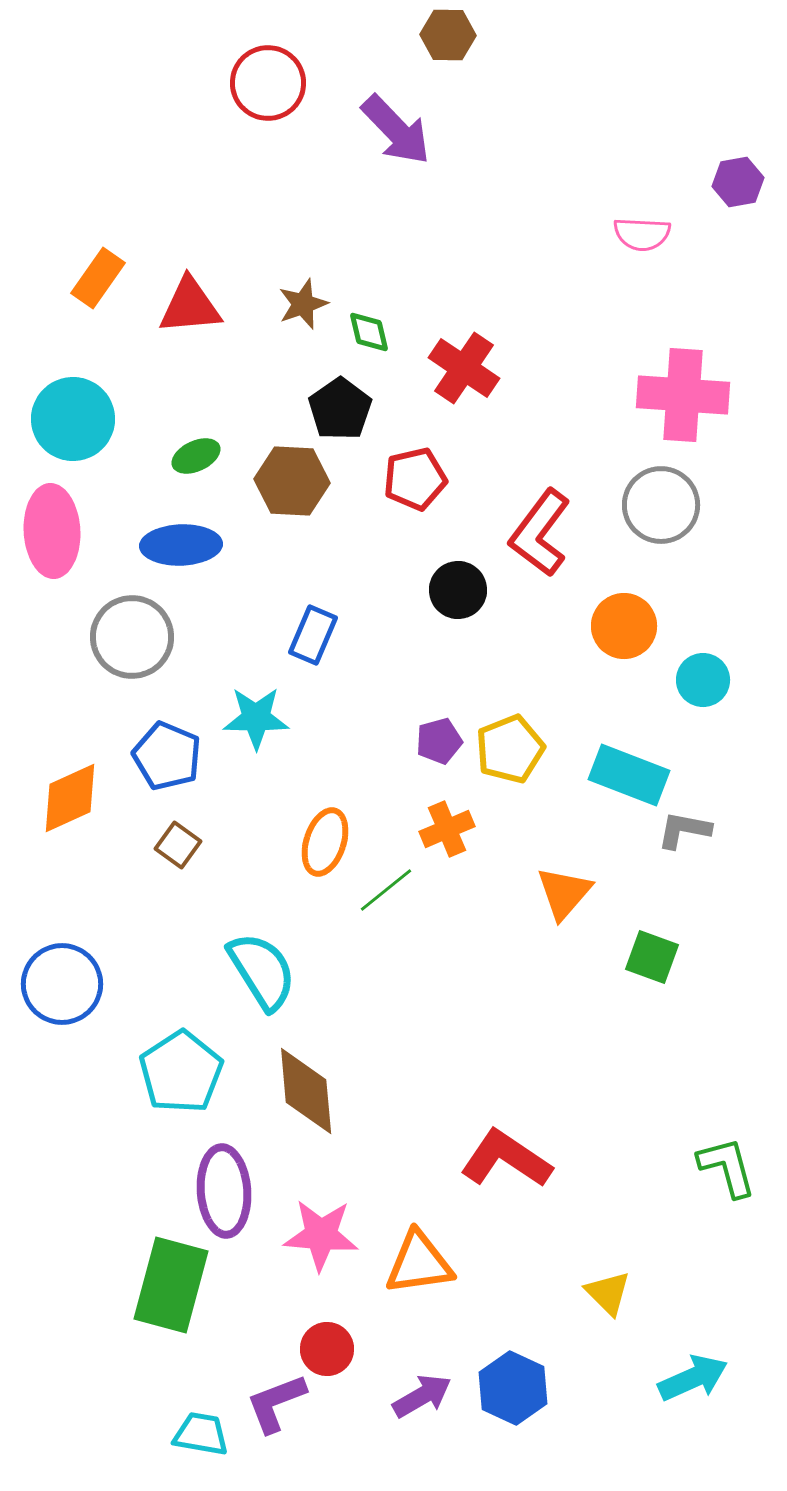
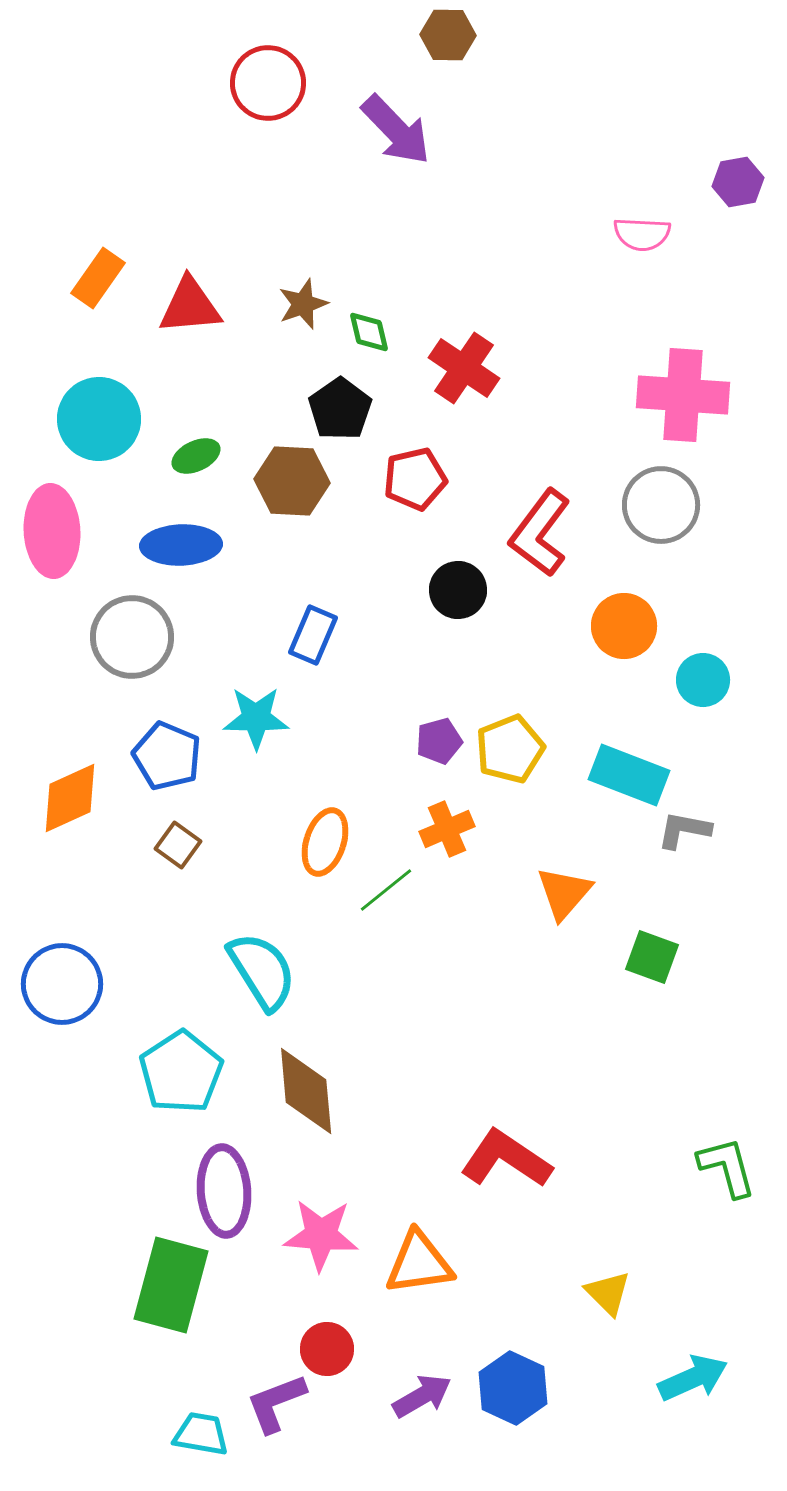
cyan circle at (73, 419): moved 26 px right
